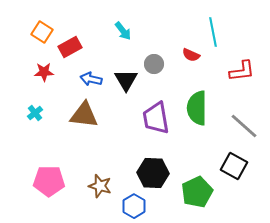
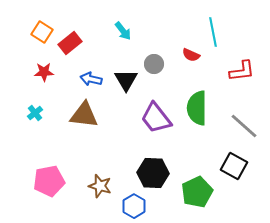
red rectangle: moved 4 px up; rotated 10 degrees counterclockwise
purple trapezoid: rotated 28 degrees counterclockwise
pink pentagon: rotated 12 degrees counterclockwise
